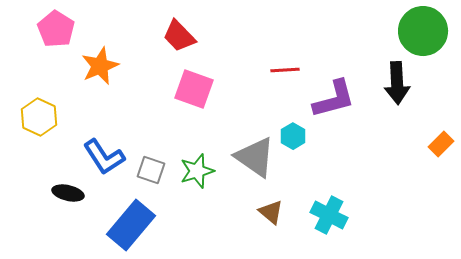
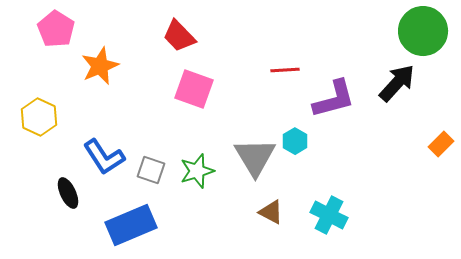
black arrow: rotated 135 degrees counterclockwise
cyan hexagon: moved 2 px right, 5 px down
gray triangle: rotated 24 degrees clockwise
black ellipse: rotated 52 degrees clockwise
brown triangle: rotated 12 degrees counterclockwise
blue rectangle: rotated 27 degrees clockwise
